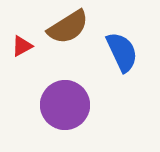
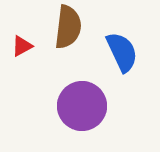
brown semicircle: rotated 51 degrees counterclockwise
purple circle: moved 17 px right, 1 px down
